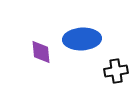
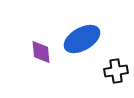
blue ellipse: rotated 27 degrees counterclockwise
